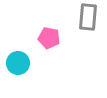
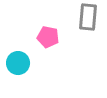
pink pentagon: moved 1 px left, 1 px up
